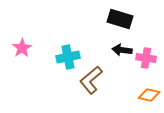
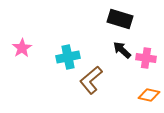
black arrow: rotated 36 degrees clockwise
